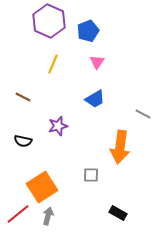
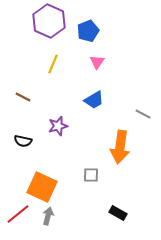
blue trapezoid: moved 1 px left, 1 px down
orange square: rotated 32 degrees counterclockwise
